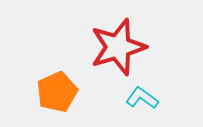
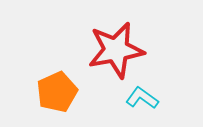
red star: moved 2 px left, 3 px down; rotated 6 degrees clockwise
